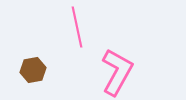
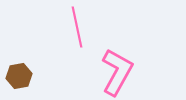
brown hexagon: moved 14 px left, 6 px down
